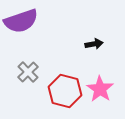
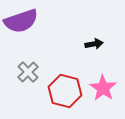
pink star: moved 3 px right, 1 px up
